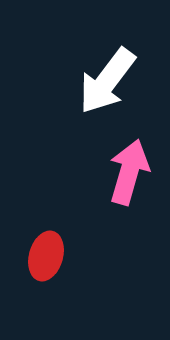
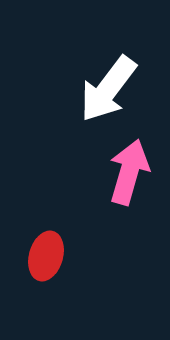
white arrow: moved 1 px right, 8 px down
